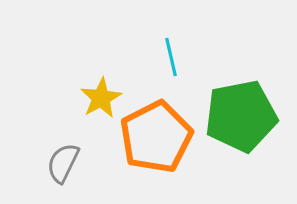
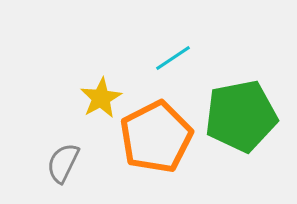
cyan line: moved 2 px right, 1 px down; rotated 69 degrees clockwise
